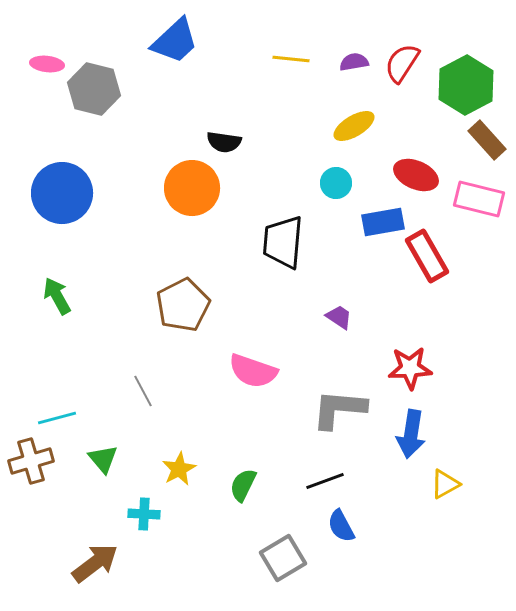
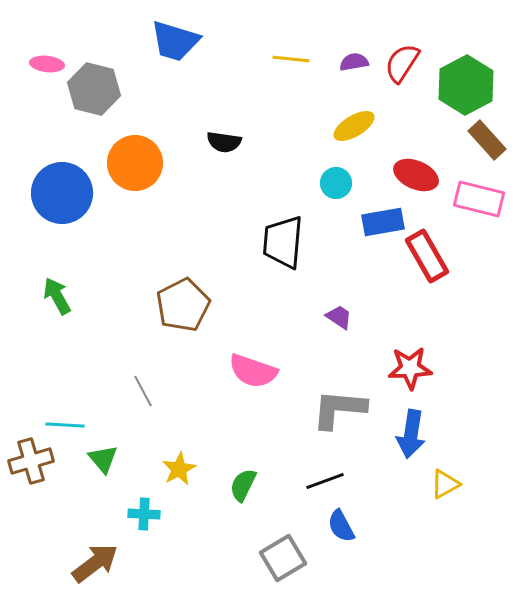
blue trapezoid: rotated 60 degrees clockwise
orange circle: moved 57 px left, 25 px up
cyan line: moved 8 px right, 7 px down; rotated 18 degrees clockwise
